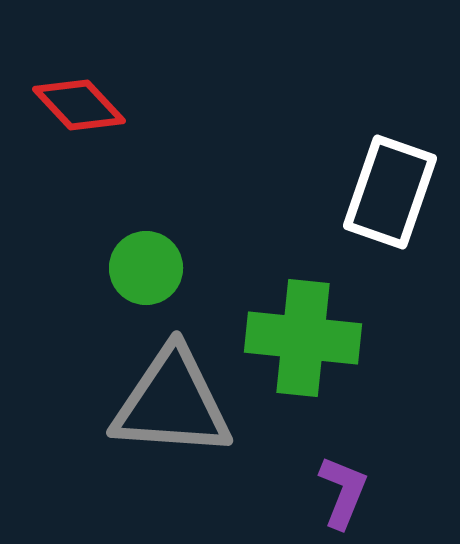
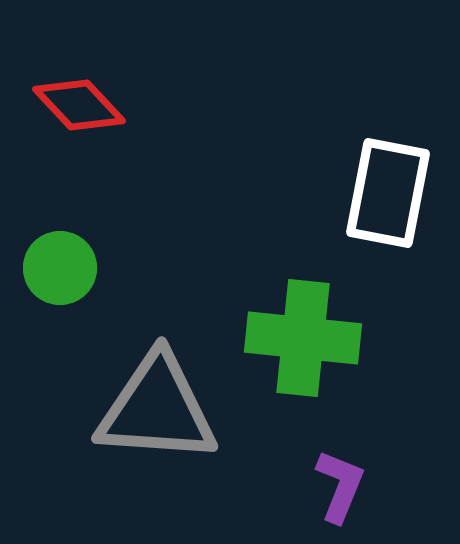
white rectangle: moved 2 px left, 1 px down; rotated 8 degrees counterclockwise
green circle: moved 86 px left
gray triangle: moved 15 px left, 6 px down
purple L-shape: moved 3 px left, 6 px up
